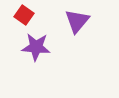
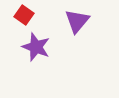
purple star: rotated 16 degrees clockwise
